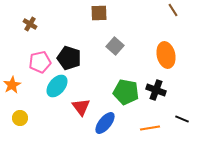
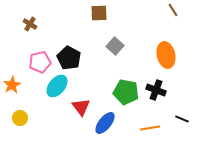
black pentagon: rotated 10 degrees clockwise
